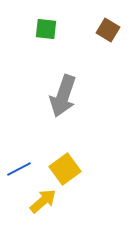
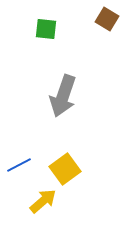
brown square: moved 1 px left, 11 px up
blue line: moved 4 px up
